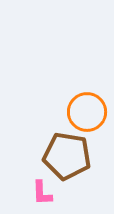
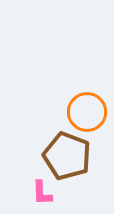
brown pentagon: rotated 12 degrees clockwise
